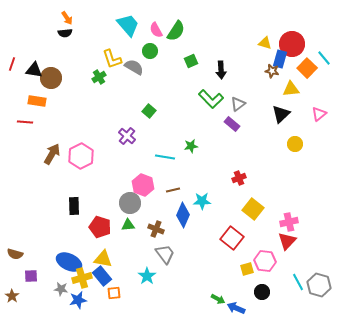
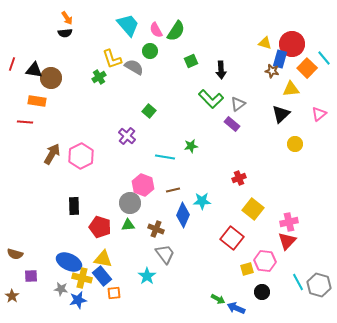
yellow cross at (82, 278): rotated 30 degrees clockwise
